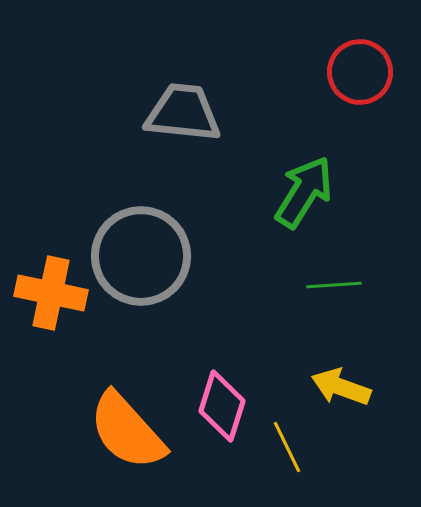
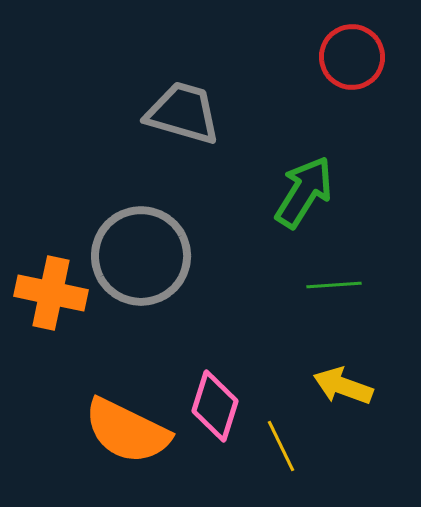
red circle: moved 8 px left, 15 px up
gray trapezoid: rotated 10 degrees clockwise
yellow arrow: moved 2 px right, 1 px up
pink diamond: moved 7 px left
orange semicircle: rotated 22 degrees counterclockwise
yellow line: moved 6 px left, 1 px up
